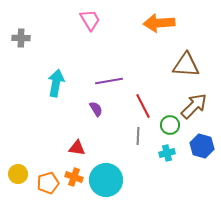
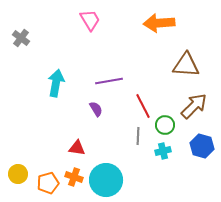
gray cross: rotated 36 degrees clockwise
green circle: moved 5 px left
cyan cross: moved 4 px left, 2 px up
